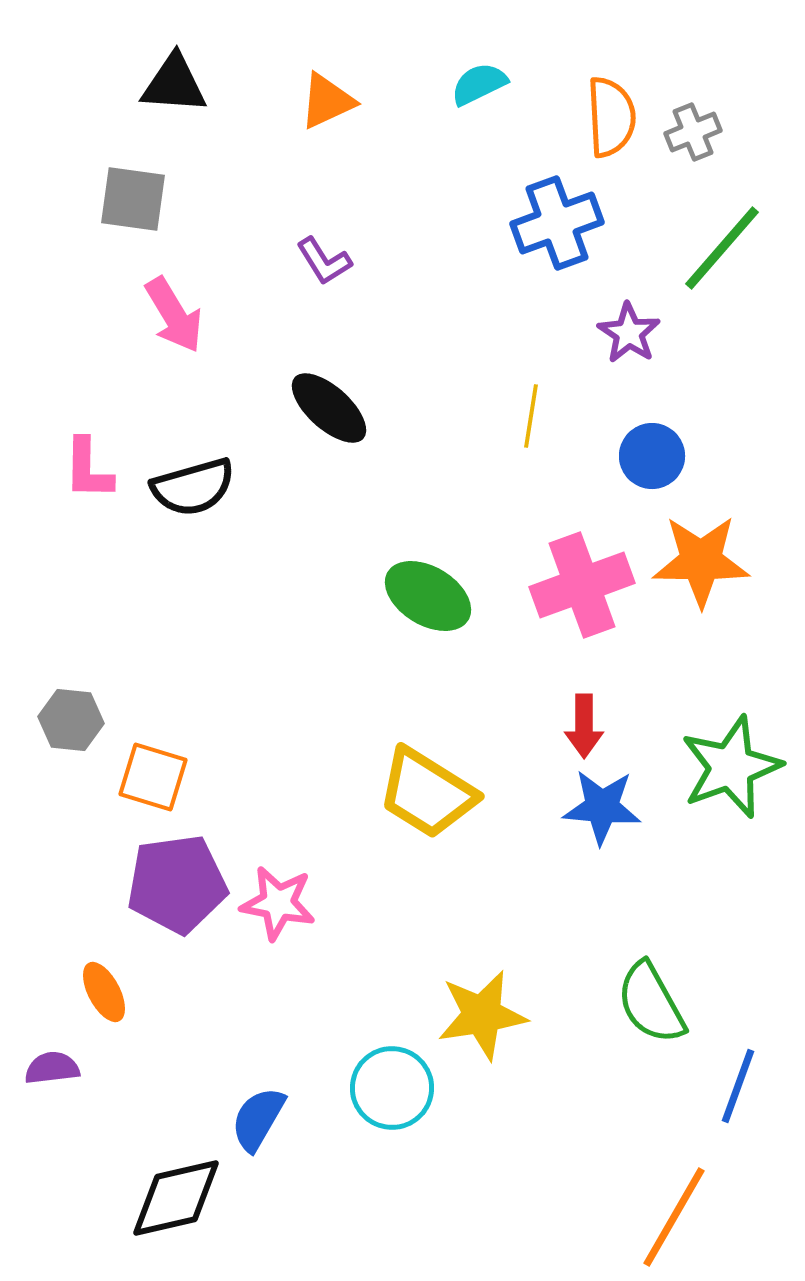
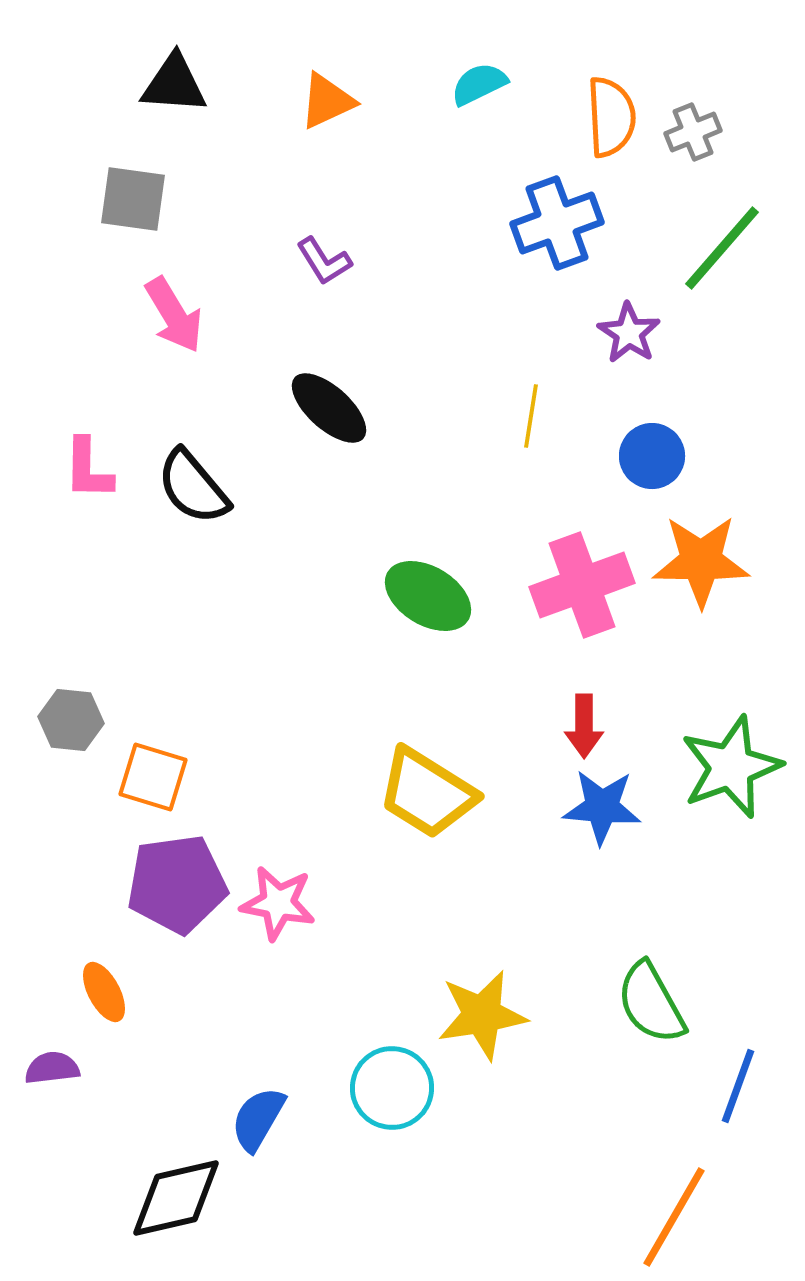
black semicircle: rotated 66 degrees clockwise
